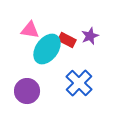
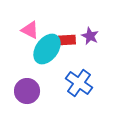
pink triangle: rotated 18 degrees clockwise
purple star: rotated 24 degrees counterclockwise
red rectangle: rotated 30 degrees counterclockwise
blue cross: rotated 8 degrees counterclockwise
